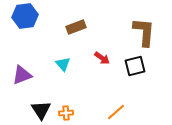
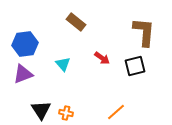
blue hexagon: moved 28 px down
brown rectangle: moved 5 px up; rotated 60 degrees clockwise
purple triangle: moved 1 px right, 1 px up
orange cross: rotated 16 degrees clockwise
